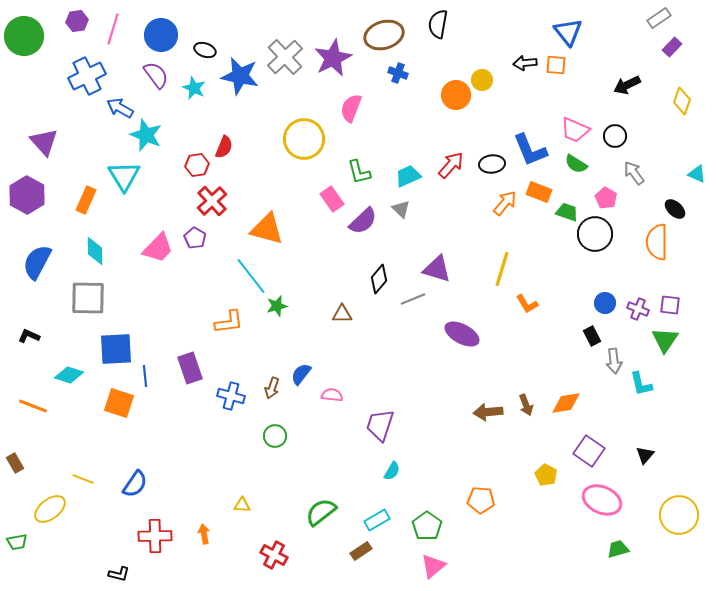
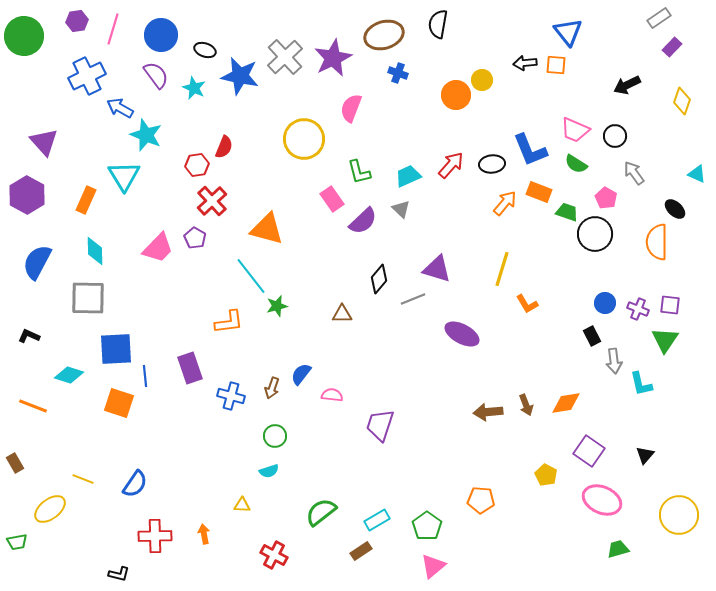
cyan semicircle at (392, 471): moved 123 px left; rotated 42 degrees clockwise
